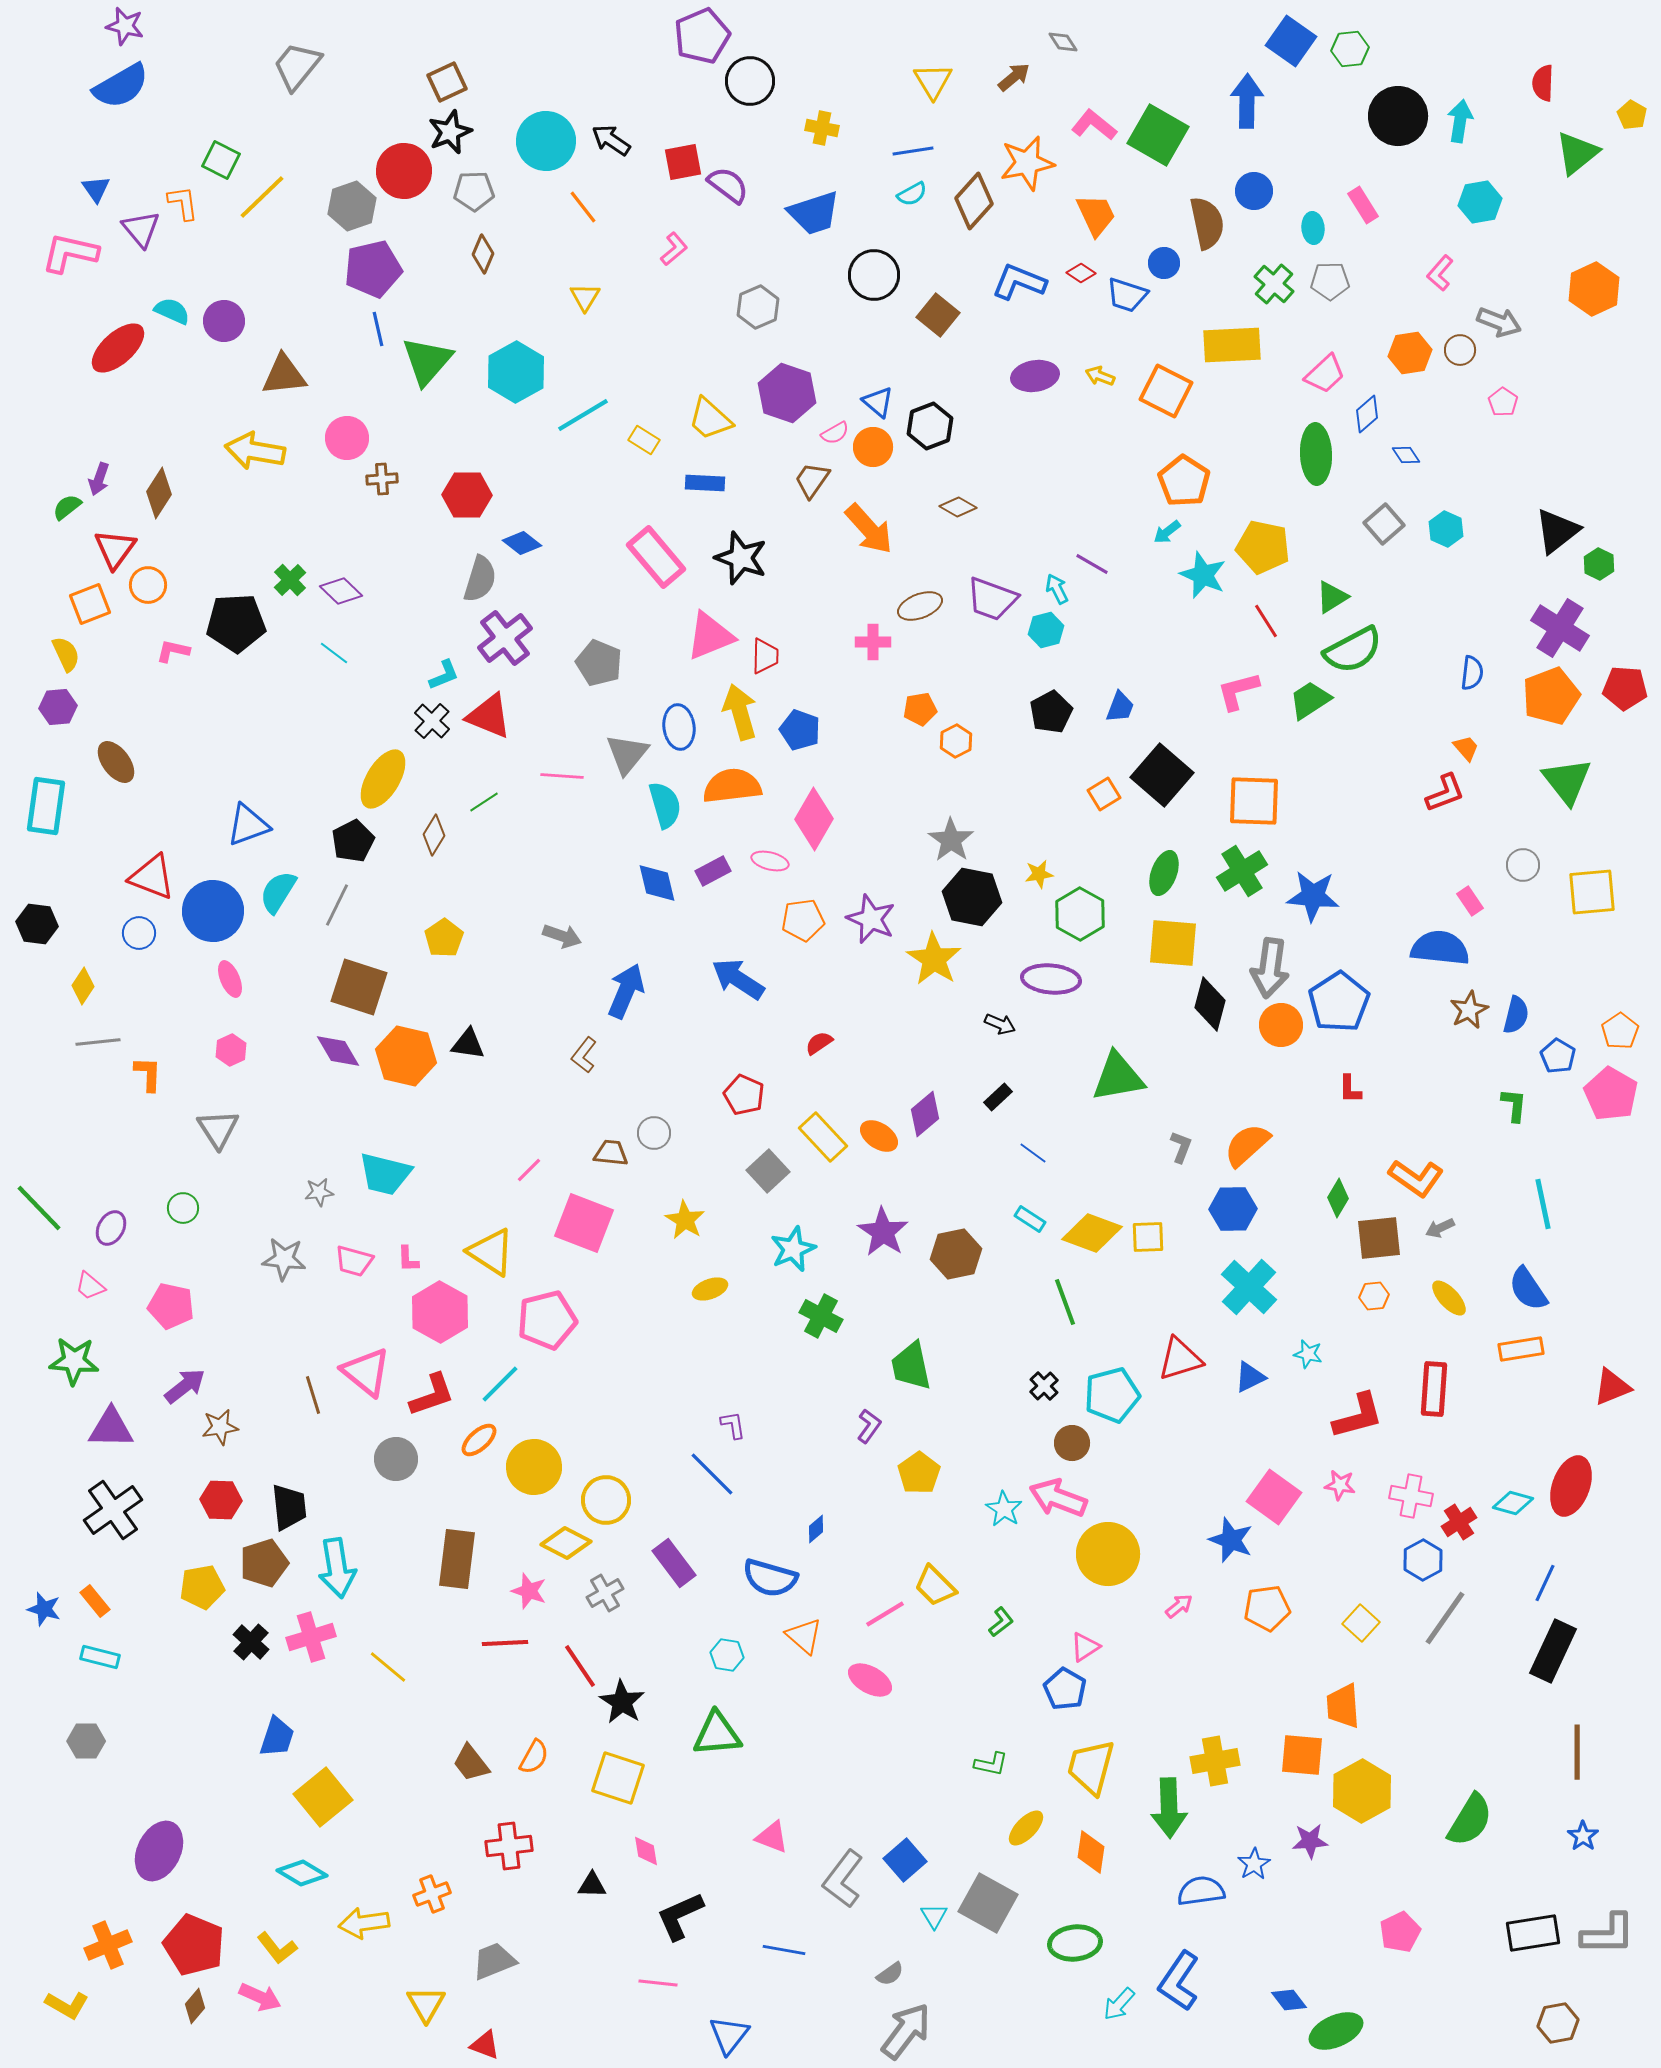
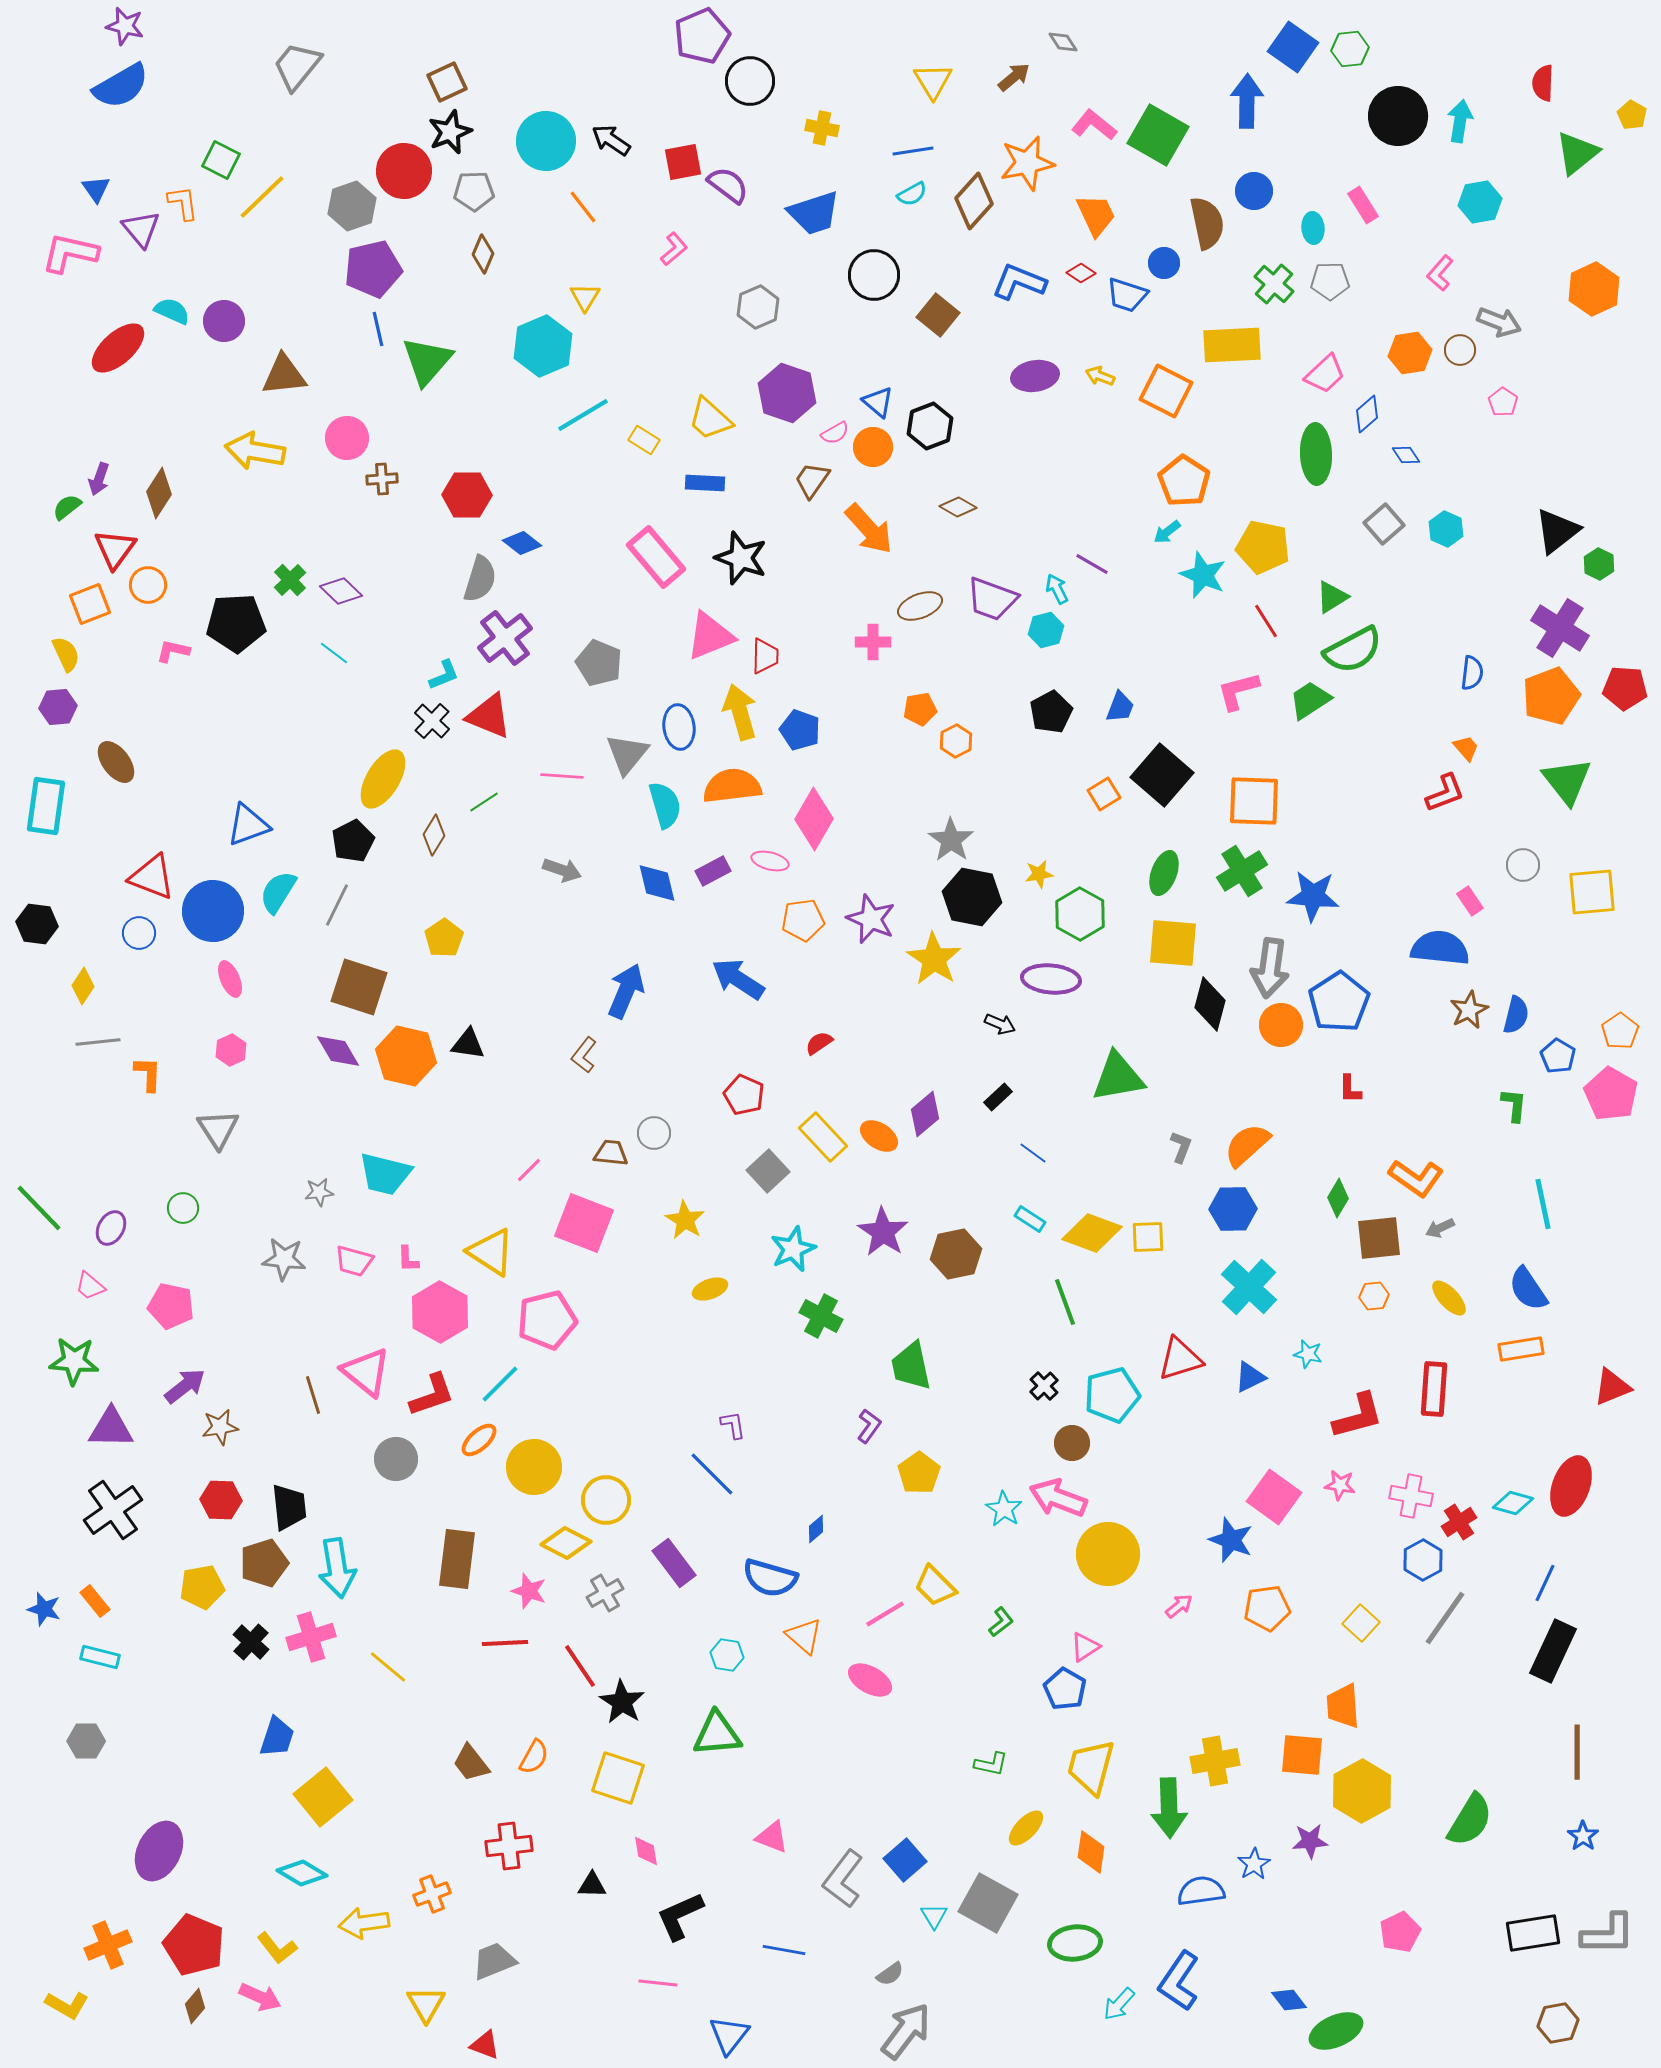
blue square at (1291, 41): moved 2 px right, 6 px down
cyan hexagon at (516, 372): moved 27 px right, 26 px up; rotated 6 degrees clockwise
gray arrow at (562, 936): moved 66 px up
